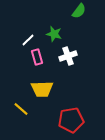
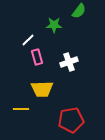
green star: moved 9 px up; rotated 14 degrees counterclockwise
white cross: moved 1 px right, 6 px down
yellow line: rotated 42 degrees counterclockwise
